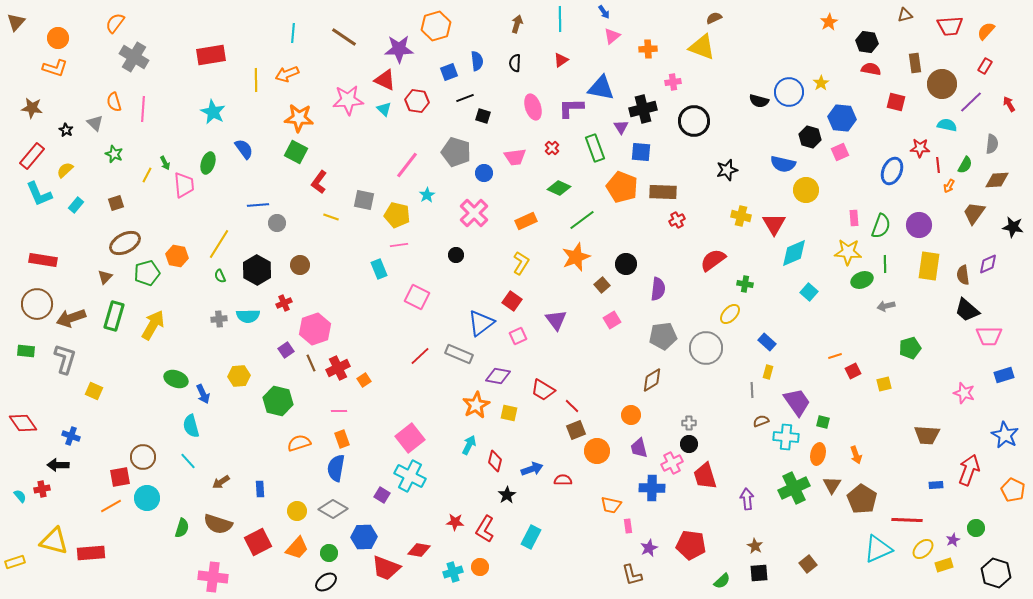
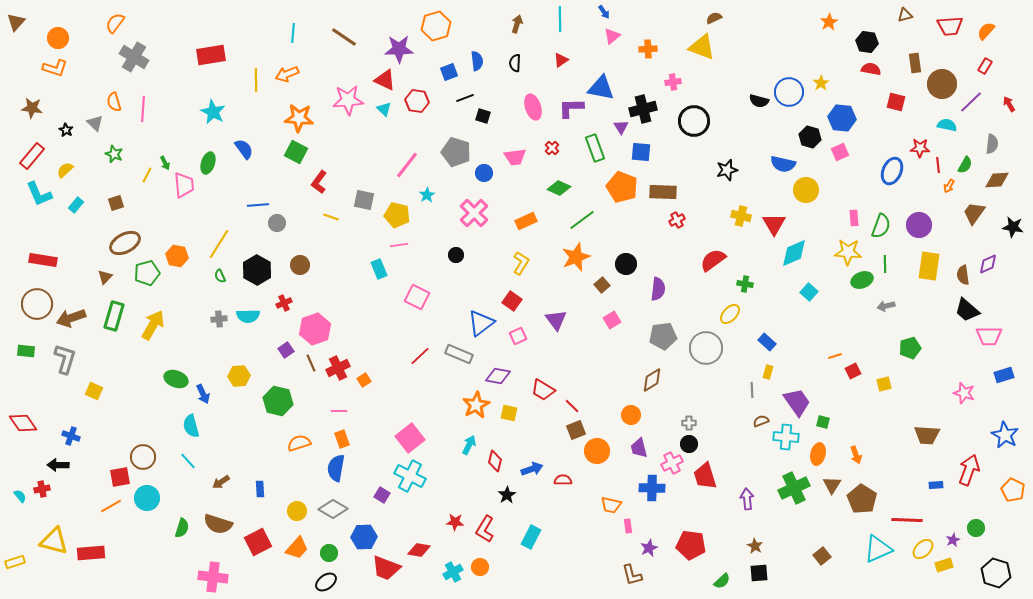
brown square at (808, 564): moved 14 px right, 8 px up
cyan cross at (453, 572): rotated 12 degrees counterclockwise
